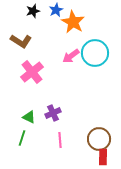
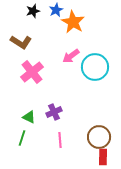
brown L-shape: moved 1 px down
cyan circle: moved 14 px down
purple cross: moved 1 px right, 1 px up
brown circle: moved 2 px up
